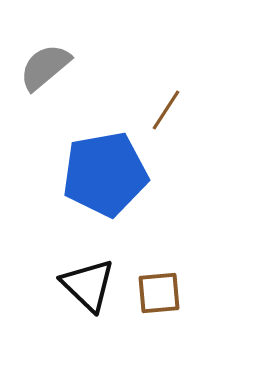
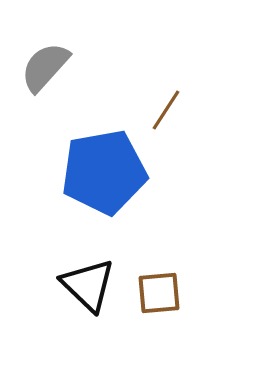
gray semicircle: rotated 8 degrees counterclockwise
blue pentagon: moved 1 px left, 2 px up
